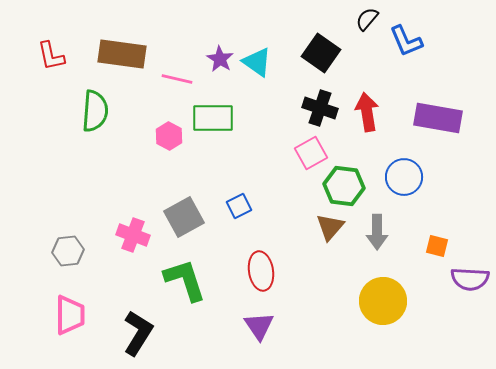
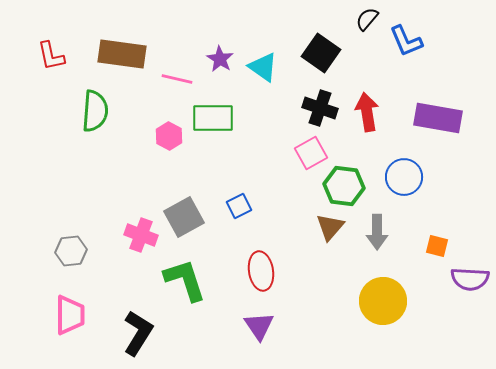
cyan triangle: moved 6 px right, 5 px down
pink cross: moved 8 px right
gray hexagon: moved 3 px right
